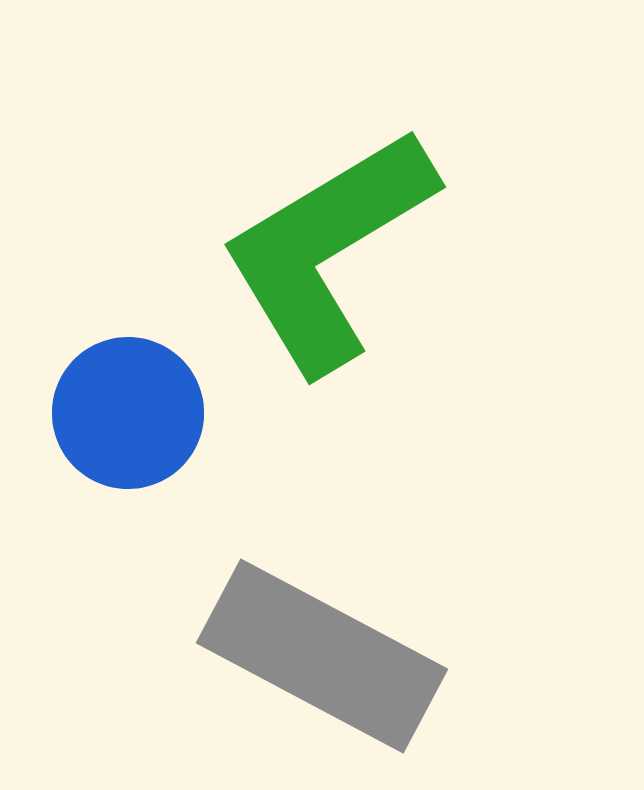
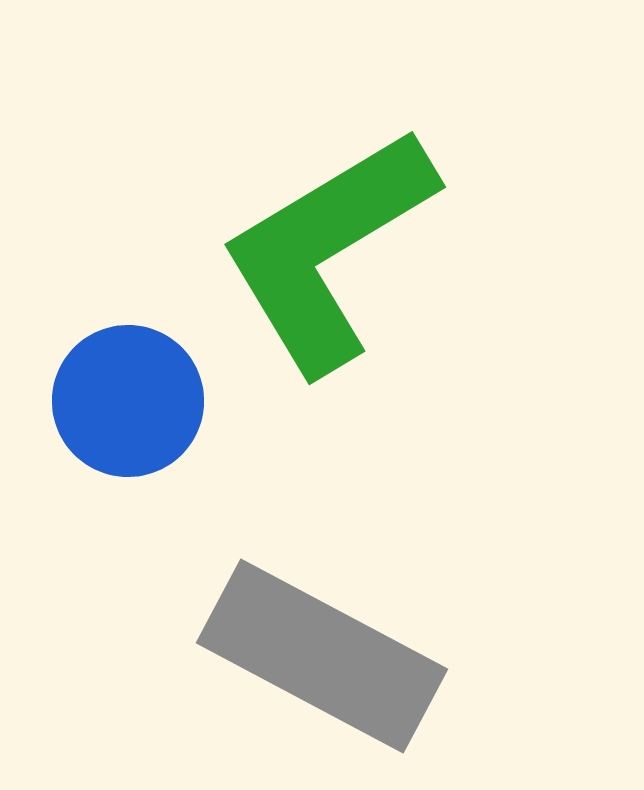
blue circle: moved 12 px up
